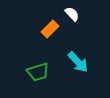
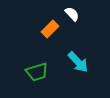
green trapezoid: moved 1 px left
